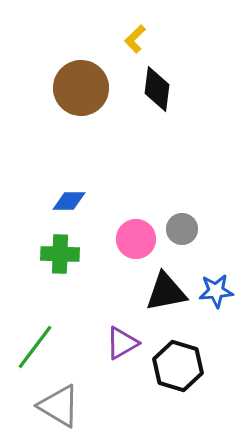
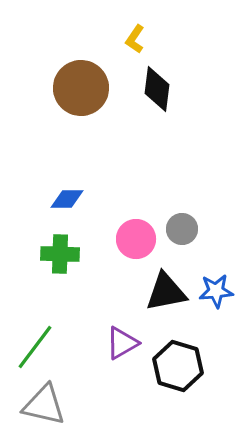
yellow L-shape: rotated 12 degrees counterclockwise
blue diamond: moved 2 px left, 2 px up
gray triangle: moved 15 px left, 1 px up; rotated 18 degrees counterclockwise
